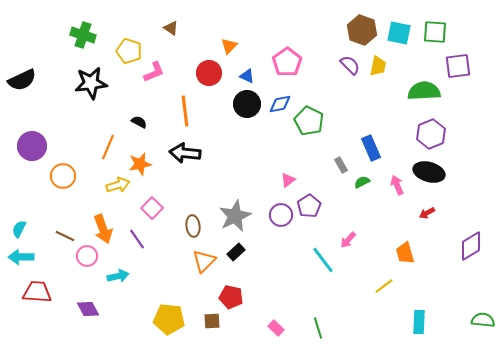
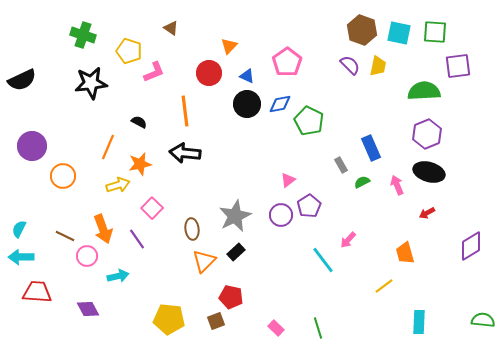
purple hexagon at (431, 134): moved 4 px left
brown ellipse at (193, 226): moved 1 px left, 3 px down
brown square at (212, 321): moved 4 px right; rotated 18 degrees counterclockwise
